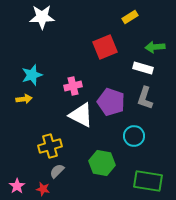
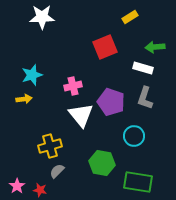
white triangle: rotated 24 degrees clockwise
green rectangle: moved 10 px left, 1 px down
red star: moved 3 px left, 1 px down
